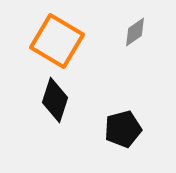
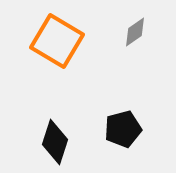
black diamond: moved 42 px down
